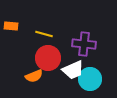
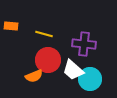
red circle: moved 2 px down
white trapezoid: rotated 65 degrees clockwise
